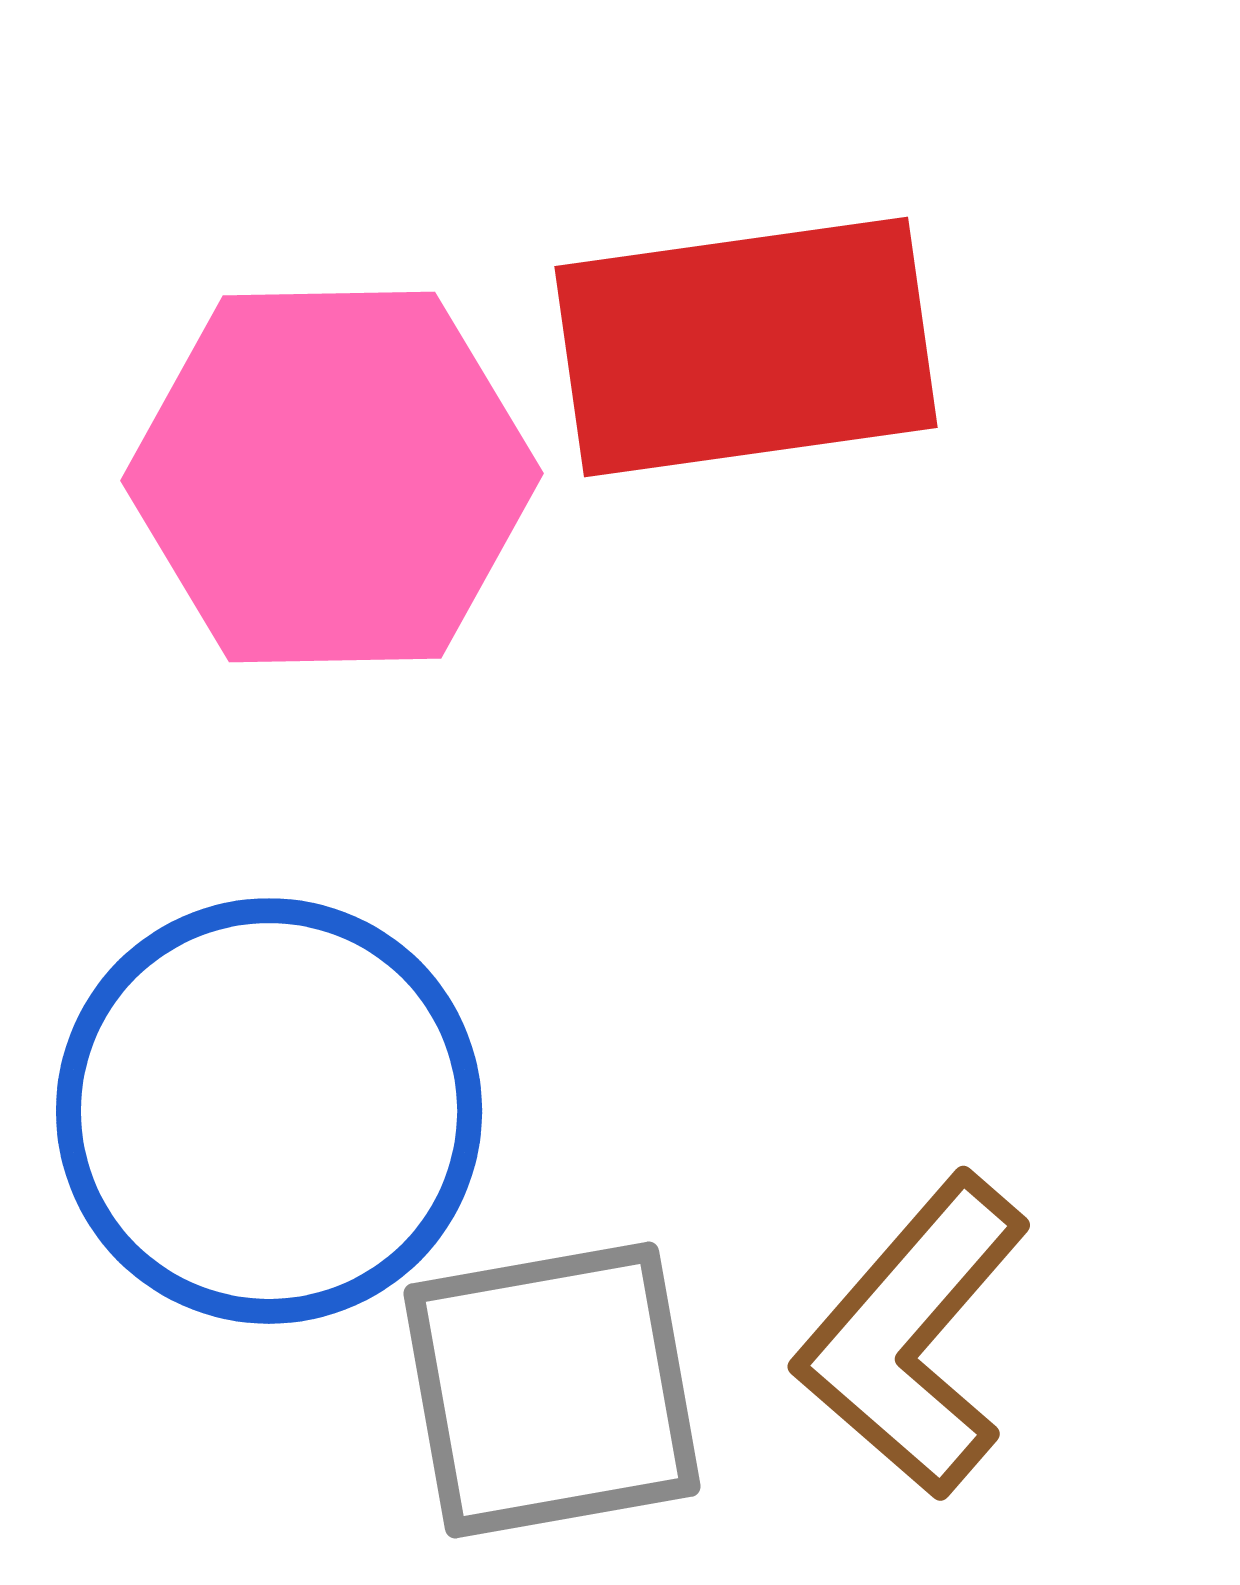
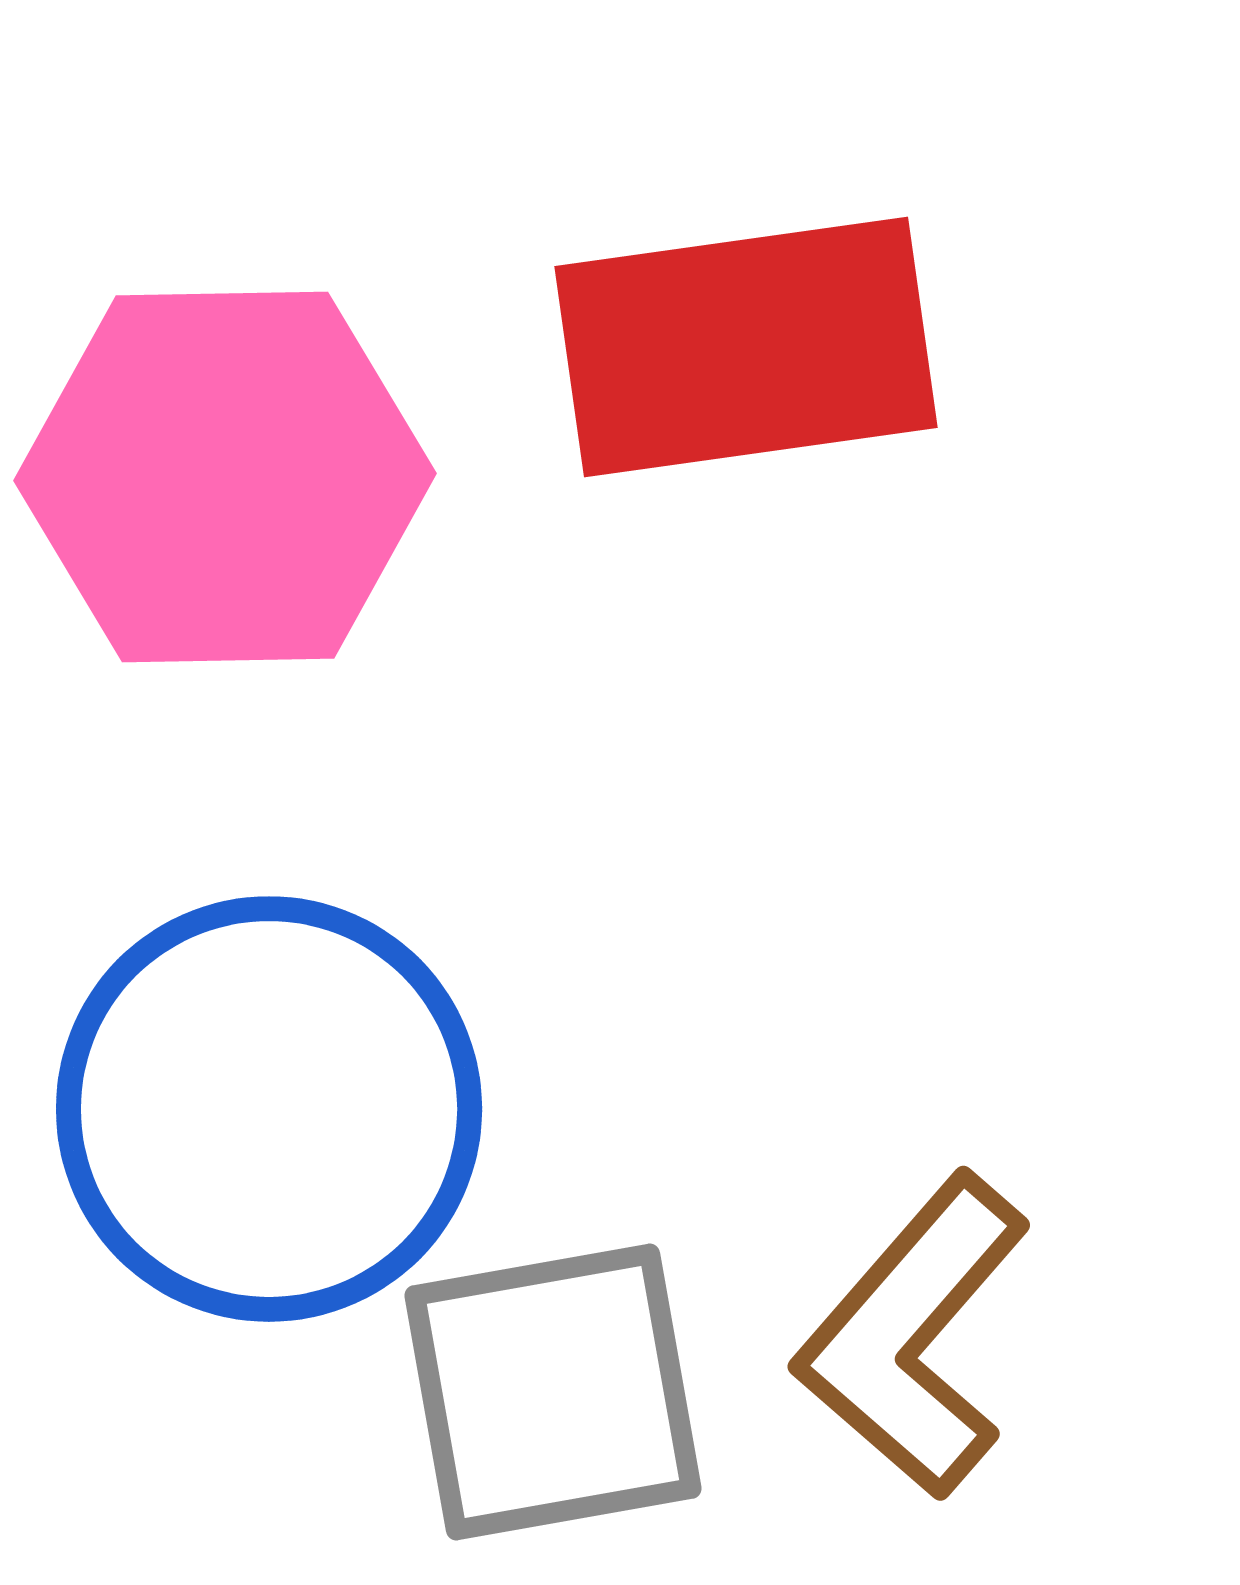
pink hexagon: moved 107 px left
blue circle: moved 2 px up
gray square: moved 1 px right, 2 px down
